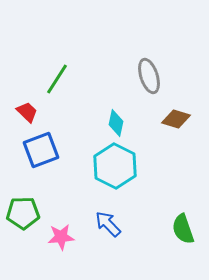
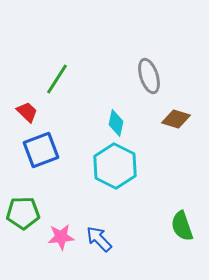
blue arrow: moved 9 px left, 15 px down
green semicircle: moved 1 px left, 3 px up
